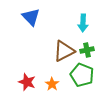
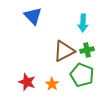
blue triangle: moved 2 px right, 1 px up
